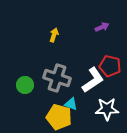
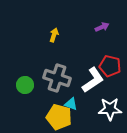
white star: moved 3 px right
